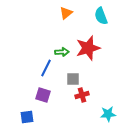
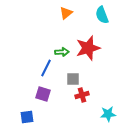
cyan semicircle: moved 1 px right, 1 px up
purple square: moved 1 px up
